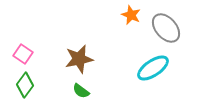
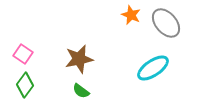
gray ellipse: moved 5 px up
